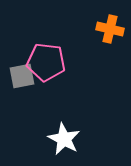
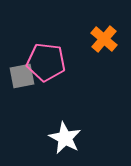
orange cross: moved 6 px left, 10 px down; rotated 28 degrees clockwise
white star: moved 1 px right, 1 px up
